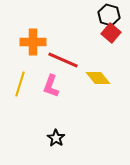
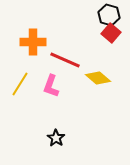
red line: moved 2 px right
yellow diamond: rotated 10 degrees counterclockwise
yellow line: rotated 15 degrees clockwise
